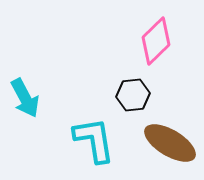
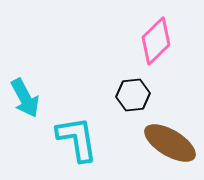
cyan L-shape: moved 17 px left, 1 px up
